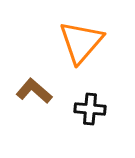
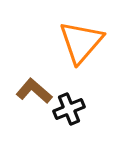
black cross: moved 21 px left; rotated 28 degrees counterclockwise
